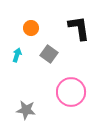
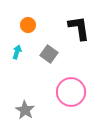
orange circle: moved 3 px left, 3 px up
cyan arrow: moved 3 px up
gray star: moved 1 px left; rotated 24 degrees clockwise
